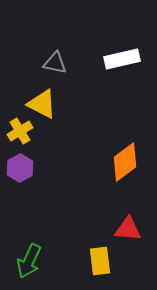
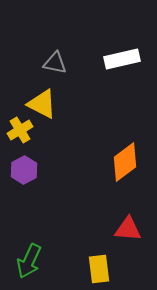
yellow cross: moved 1 px up
purple hexagon: moved 4 px right, 2 px down
yellow rectangle: moved 1 px left, 8 px down
